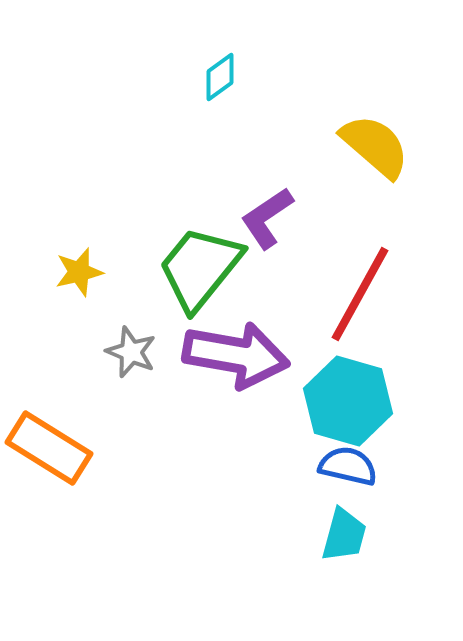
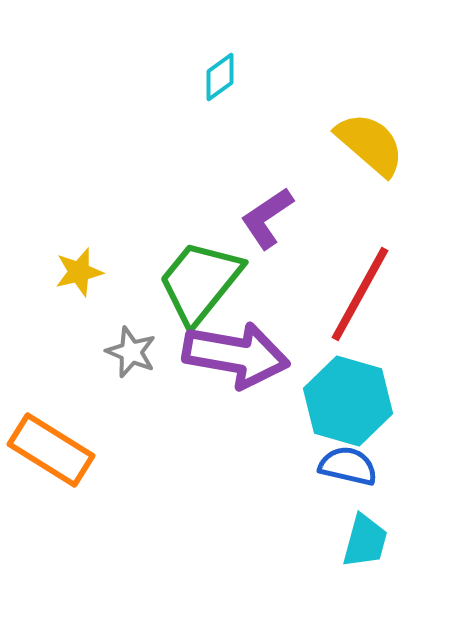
yellow semicircle: moved 5 px left, 2 px up
green trapezoid: moved 14 px down
orange rectangle: moved 2 px right, 2 px down
cyan trapezoid: moved 21 px right, 6 px down
